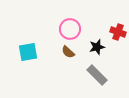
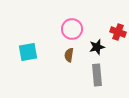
pink circle: moved 2 px right
brown semicircle: moved 1 px right, 3 px down; rotated 56 degrees clockwise
gray rectangle: rotated 40 degrees clockwise
